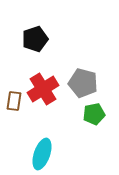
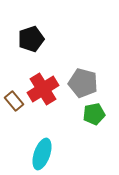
black pentagon: moved 4 px left
brown rectangle: rotated 48 degrees counterclockwise
